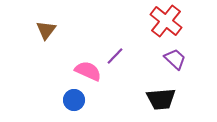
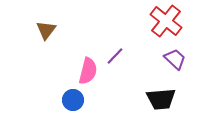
pink semicircle: rotated 80 degrees clockwise
blue circle: moved 1 px left
